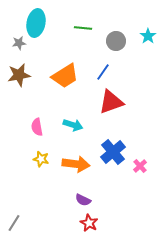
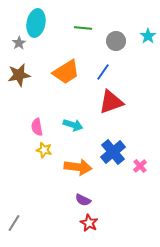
gray star: rotated 24 degrees counterclockwise
orange trapezoid: moved 1 px right, 4 px up
yellow star: moved 3 px right, 9 px up
orange arrow: moved 2 px right, 3 px down
